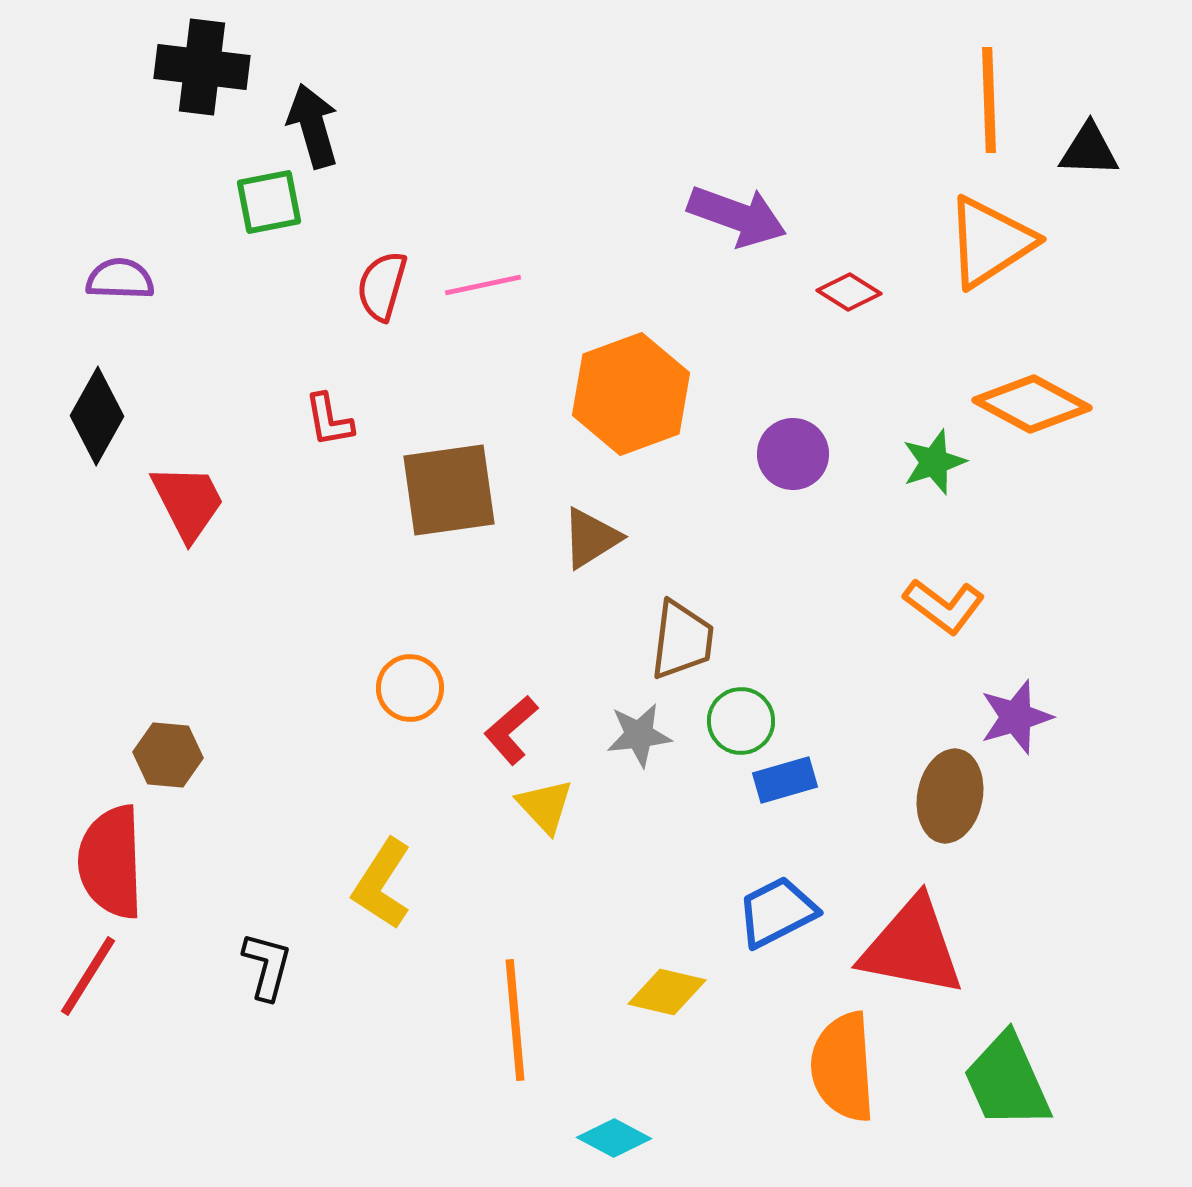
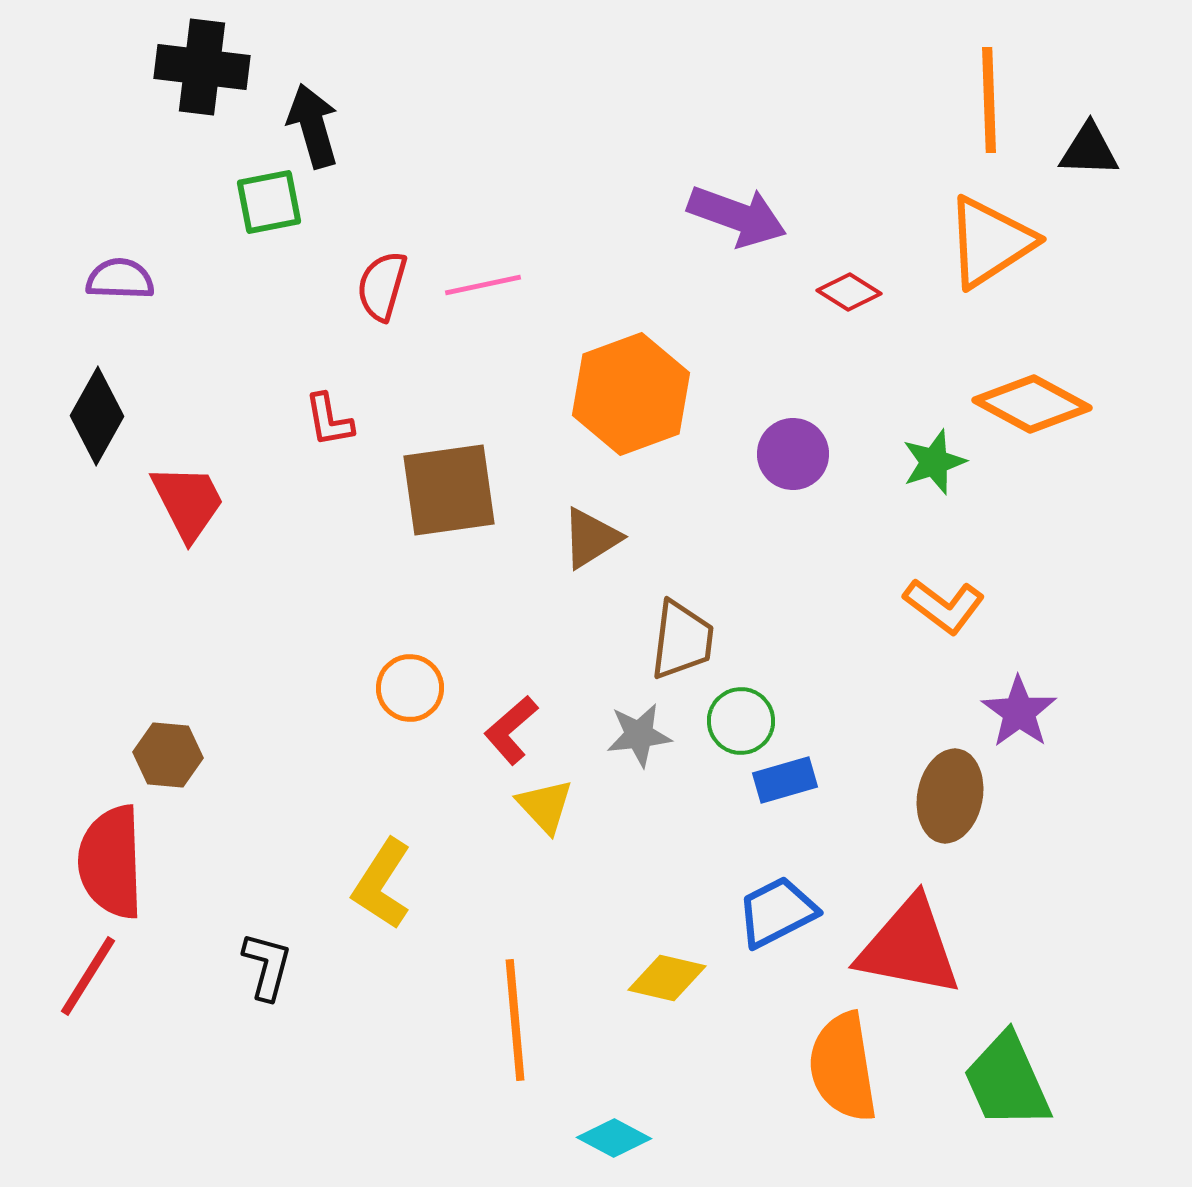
purple star at (1016, 717): moved 3 px right, 5 px up; rotated 20 degrees counterclockwise
red triangle at (912, 947): moved 3 px left
yellow diamond at (667, 992): moved 14 px up
orange semicircle at (843, 1067): rotated 5 degrees counterclockwise
